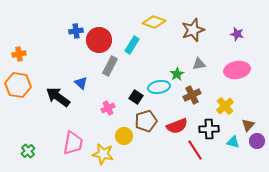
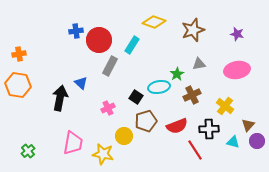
black arrow: moved 2 px right, 1 px down; rotated 65 degrees clockwise
yellow cross: rotated 12 degrees counterclockwise
